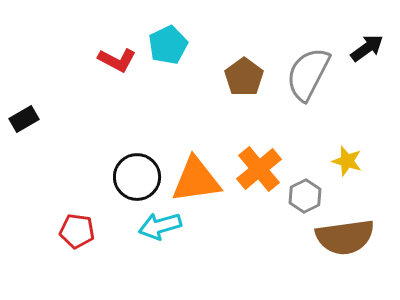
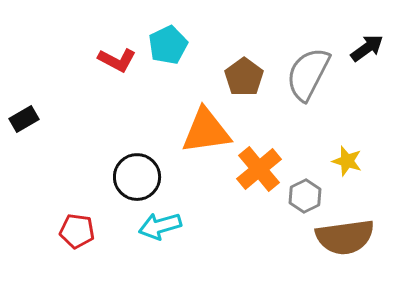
orange triangle: moved 10 px right, 49 px up
